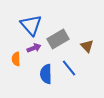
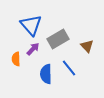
purple arrow: moved 1 px left, 1 px down; rotated 24 degrees counterclockwise
